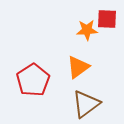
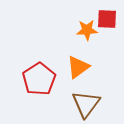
red pentagon: moved 6 px right, 1 px up
brown triangle: rotated 16 degrees counterclockwise
